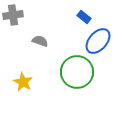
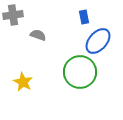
blue rectangle: rotated 40 degrees clockwise
gray semicircle: moved 2 px left, 6 px up
green circle: moved 3 px right
